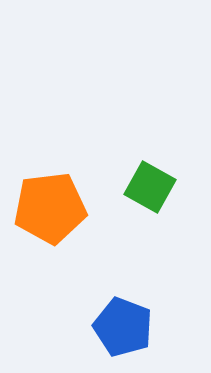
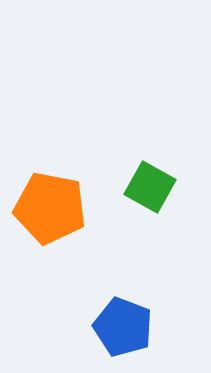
orange pentagon: rotated 18 degrees clockwise
